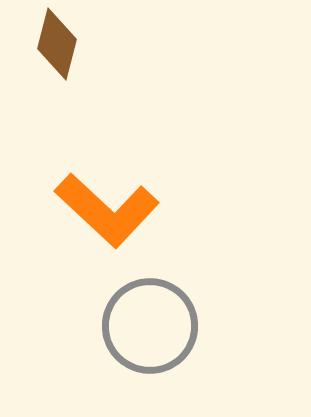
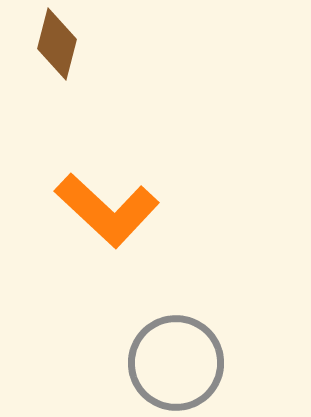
gray circle: moved 26 px right, 37 px down
